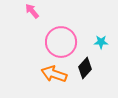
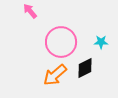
pink arrow: moved 2 px left
black diamond: rotated 20 degrees clockwise
orange arrow: moved 1 px right, 1 px down; rotated 60 degrees counterclockwise
